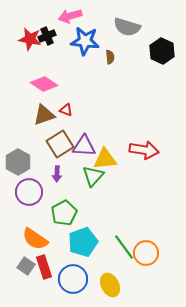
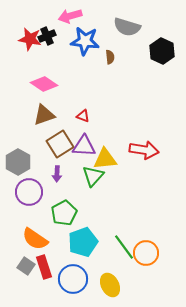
red triangle: moved 17 px right, 6 px down
